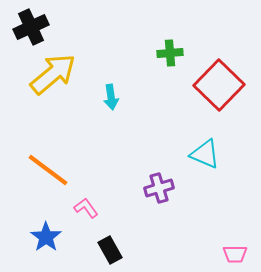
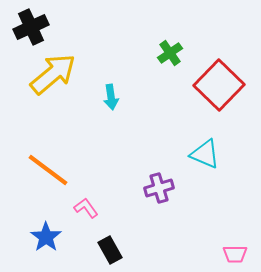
green cross: rotated 30 degrees counterclockwise
